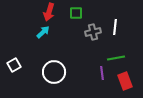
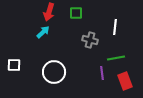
gray cross: moved 3 px left, 8 px down; rotated 28 degrees clockwise
white square: rotated 32 degrees clockwise
